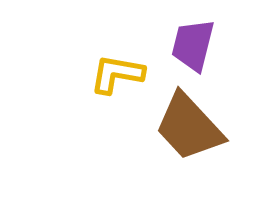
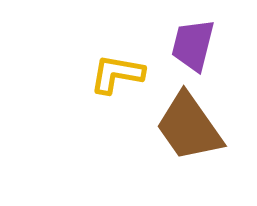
brown trapezoid: rotated 8 degrees clockwise
